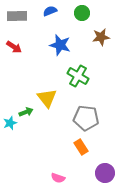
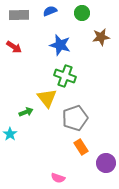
gray rectangle: moved 2 px right, 1 px up
green cross: moved 13 px left; rotated 10 degrees counterclockwise
gray pentagon: moved 11 px left; rotated 25 degrees counterclockwise
cyan star: moved 11 px down; rotated 16 degrees counterclockwise
purple circle: moved 1 px right, 10 px up
